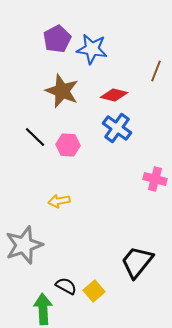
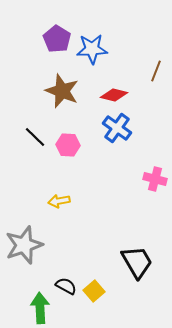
purple pentagon: rotated 12 degrees counterclockwise
blue star: rotated 12 degrees counterclockwise
black trapezoid: rotated 111 degrees clockwise
green arrow: moved 3 px left, 1 px up
